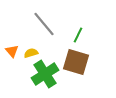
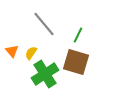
yellow semicircle: rotated 40 degrees counterclockwise
